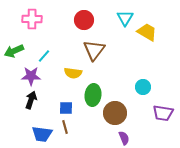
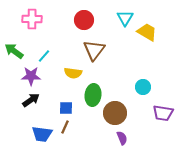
green arrow: rotated 60 degrees clockwise
black arrow: rotated 36 degrees clockwise
brown line: rotated 40 degrees clockwise
purple semicircle: moved 2 px left
